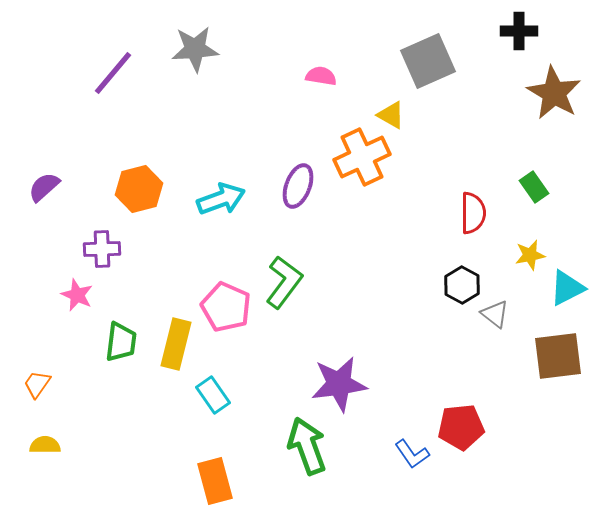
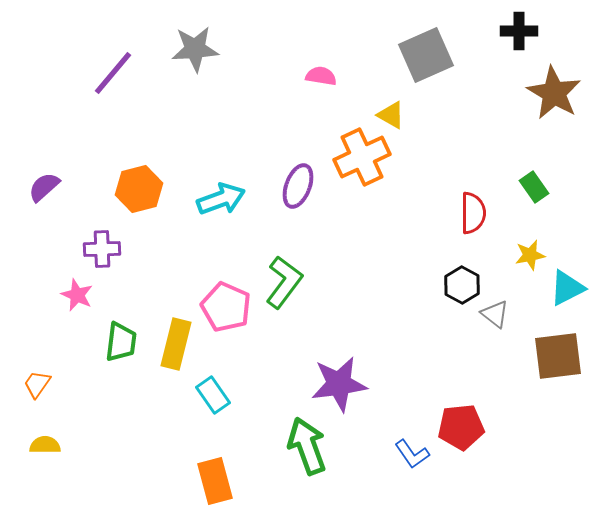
gray square: moved 2 px left, 6 px up
